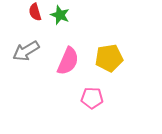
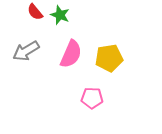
red semicircle: rotated 24 degrees counterclockwise
pink semicircle: moved 3 px right, 7 px up
